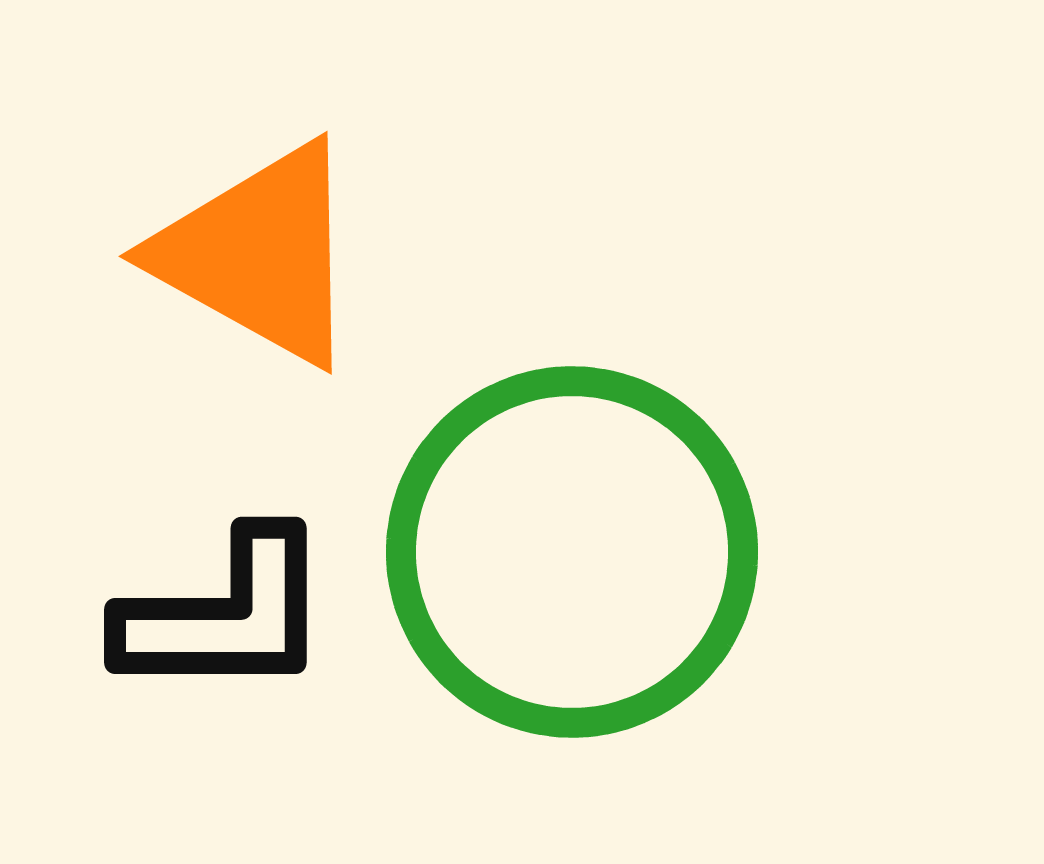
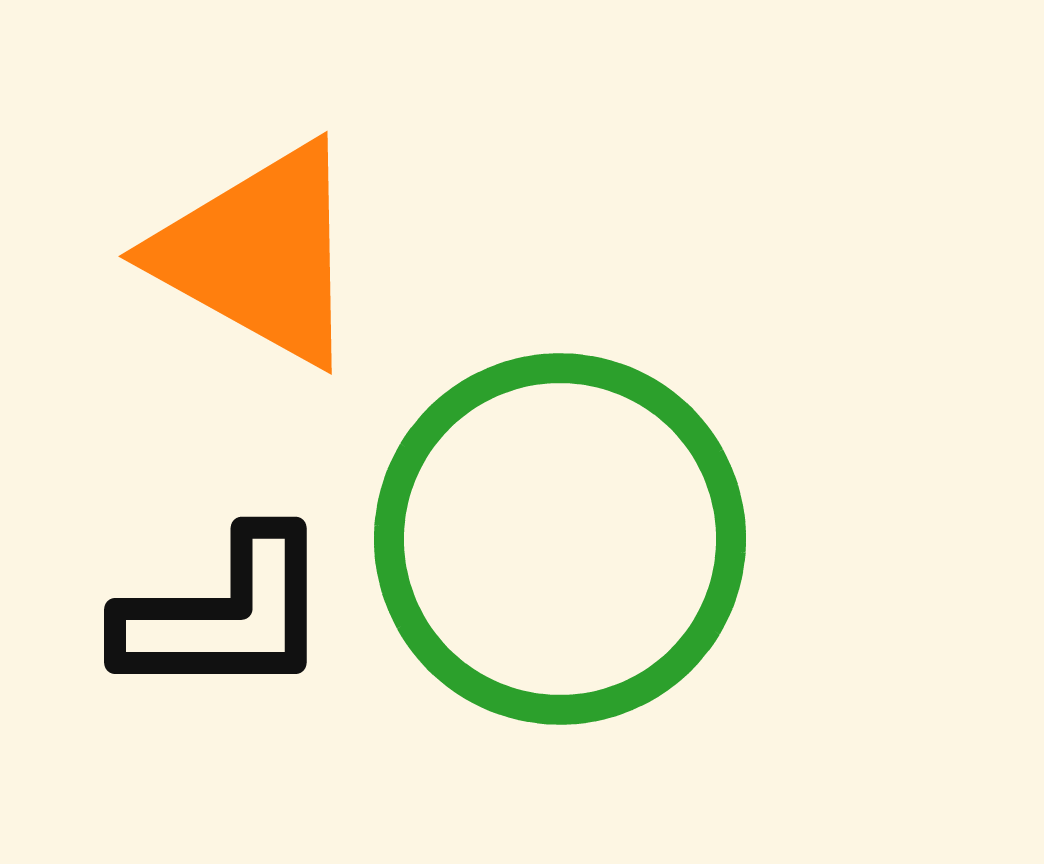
green circle: moved 12 px left, 13 px up
